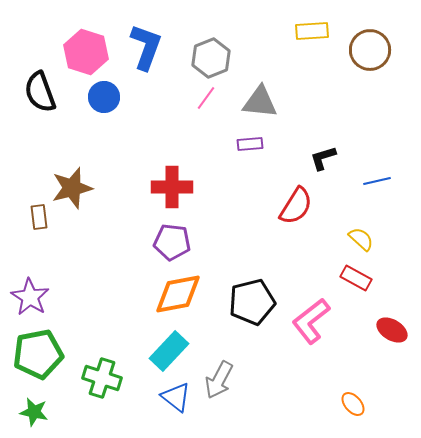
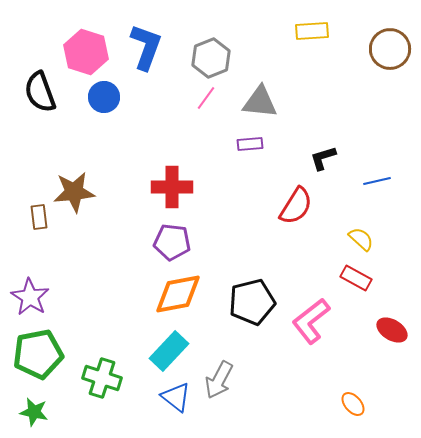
brown circle: moved 20 px right, 1 px up
brown star: moved 2 px right, 4 px down; rotated 9 degrees clockwise
